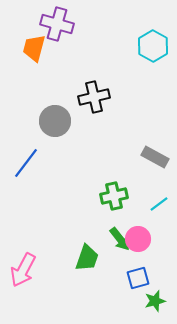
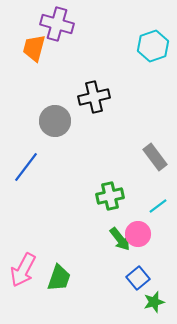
cyan hexagon: rotated 12 degrees clockwise
gray rectangle: rotated 24 degrees clockwise
blue line: moved 4 px down
green cross: moved 4 px left
cyan line: moved 1 px left, 2 px down
pink circle: moved 5 px up
green trapezoid: moved 28 px left, 20 px down
blue square: rotated 25 degrees counterclockwise
green star: moved 1 px left, 1 px down
